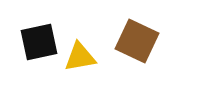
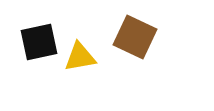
brown square: moved 2 px left, 4 px up
